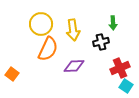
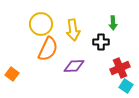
black cross: rotated 14 degrees clockwise
